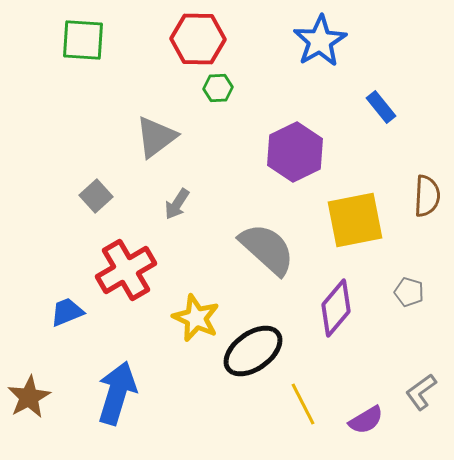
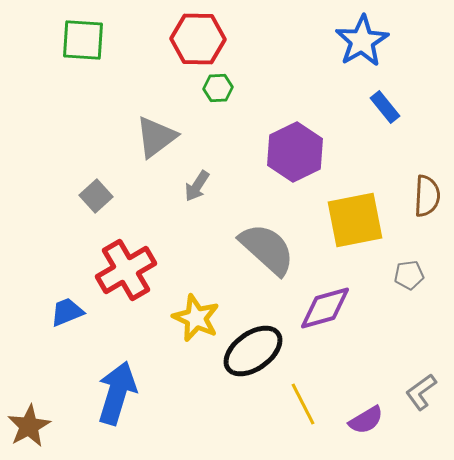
blue star: moved 42 px right
blue rectangle: moved 4 px right
gray arrow: moved 20 px right, 18 px up
gray pentagon: moved 17 px up; rotated 24 degrees counterclockwise
purple diamond: moved 11 px left; rotated 34 degrees clockwise
brown star: moved 29 px down
